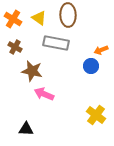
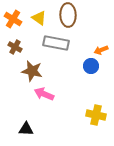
yellow cross: rotated 24 degrees counterclockwise
